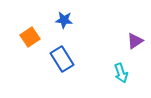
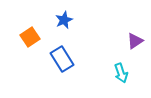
blue star: rotated 30 degrees counterclockwise
